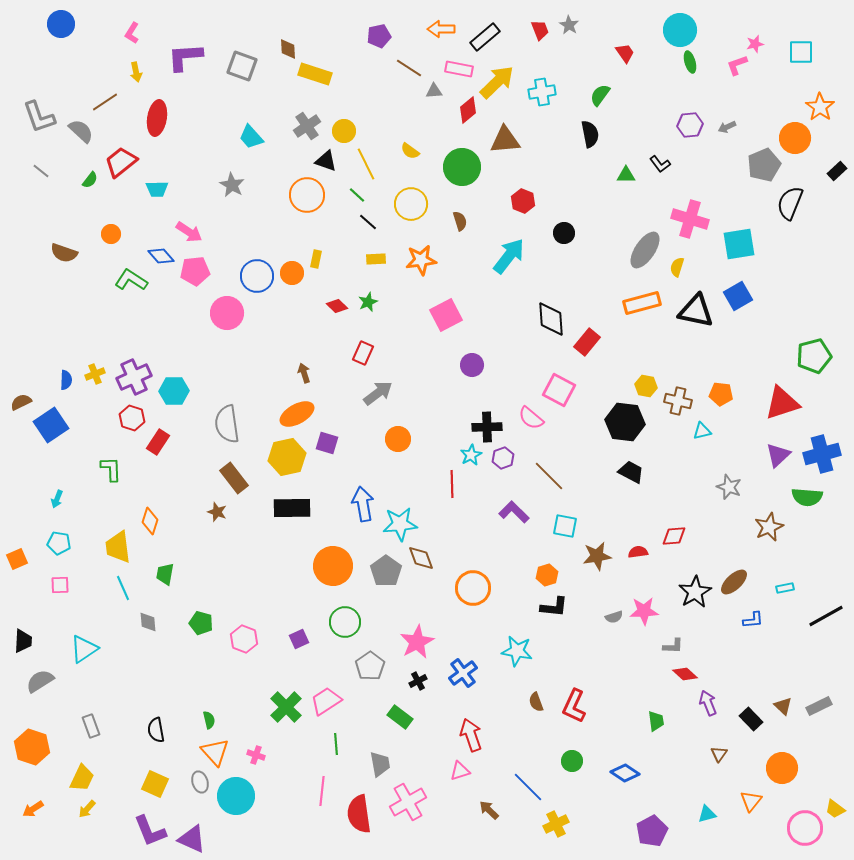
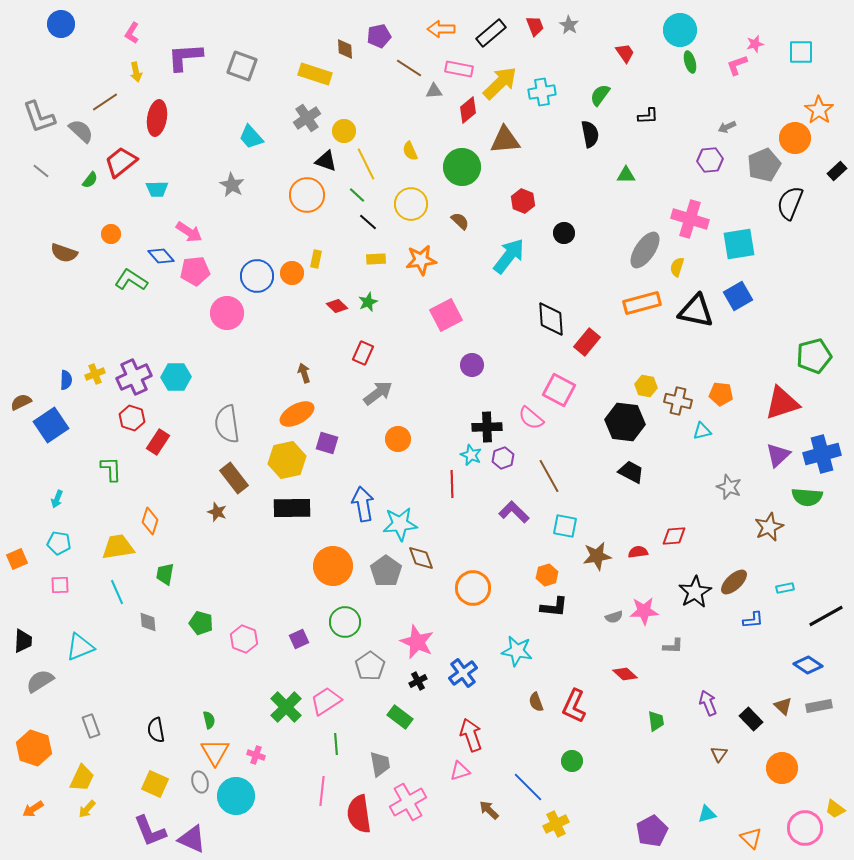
red trapezoid at (540, 30): moved 5 px left, 4 px up
black rectangle at (485, 37): moved 6 px right, 4 px up
brown diamond at (288, 49): moved 57 px right
yellow arrow at (497, 82): moved 3 px right, 1 px down
orange star at (820, 107): moved 1 px left, 3 px down
purple hexagon at (690, 125): moved 20 px right, 35 px down
gray cross at (307, 126): moved 8 px up
yellow semicircle at (410, 151): rotated 30 degrees clockwise
black L-shape at (660, 164): moved 12 px left, 48 px up; rotated 55 degrees counterclockwise
brown semicircle at (460, 221): rotated 30 degrees counterclockwise
cyan hexagon at (174, 391): moved 2 px right, 14 px up
cyan star at (471, 455): rotated 20 degrees counterclockwise
yellow hexagon at (287, 457): moved 3 px down
brown line at (549, 476): rotated 16 degrees clockwise
yellow trapezoid at (118, 547): rotated 88 degrees clockwise
cyan line at (123, 588): moved 6 px left, 4 px down
pink star at (417, 642): rotated 20 degrees counterclockwise
cyan triangle at (84, 649): moved 4 px left, 2 px up; rotated 12 degrees clockwise
red diamond at (685, 674): moved 60 px left
gray rectangle at (819, 706): rotated 15 degrees clockwise
orange hexagon at (32, 747): moved 2 px right, 1 px down
orange triangle at (215, 752): rotated 12 degrees clockwise
blue diamond at (625, 773): moved 183 px right, 108 px up
orange triangle at (751, 801): moved 37 px down; rotated 25 degrees counterclockwise
